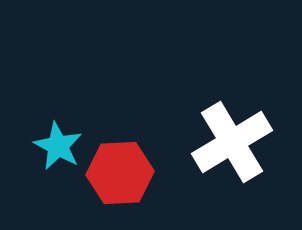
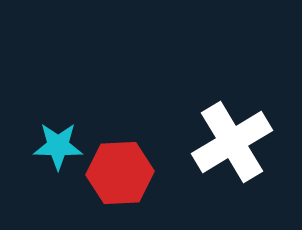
cyan star: rotated 27 degrees counterclockwise
